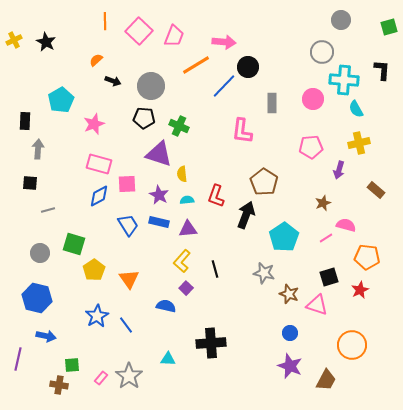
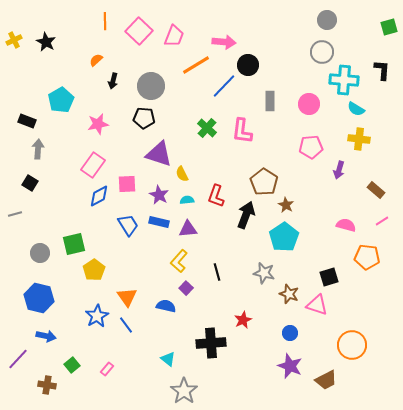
gray circle at (341, 20): moved 14 px left
black circle at (248, 67): moved 2 px up
black arrow at (113, 81): rotated 84 degrees clockwise
pink circle at (313, 99): moved 4 px left, 5 px down
gray rectangle at (272, 103): moved 2 px left, 2 px up
cyan semicircle at (356, 109): rotated 30 degrees counterclockwise
black rectangle at (25, 121): moved 2 px right; rotated 72 degrees counterclockwise
pink star at (94, 124): moved 4 px right; rotated 10 degrees clockwise
green cross at (179, 126): moved 28 px right, 2 px down; rotated 18 degrees clockwise
yellow cross at (359, 143): moved 4 px up; rotated 20 degrees clockwise
pink rectangle at (99, 164): moved 6 px left, 1 px down; rotated 70 degrees counterclockwise
yellow semicircle at (182, 174): rotated 21 degrees counterclockwise
black square at (30, 183): rotated 28 degrees clockwise
brown star at (323, 203): moved 37 px left, 2 px down; rotated 21 degrees counterclockwise
gray line at (48, 210): moved 33 px left, 4 px down
pink line at (326, 238): moved 56 px right, 17 px up
green square at (74, 244): rotated 30 degrees counterclockwise
yellow L-shape at (182, 261): moved 3 px left
black line at (215, 269): moved 2 px right, 3 px down
orange triangle at (129, 279): moved 2 px left, 18 px down
red star at (360, 290): moved 117 px left, 30 px down
blue hexagon at (37, 298): moved 2 px right
purple line at (18, 359): rotated 30 degrees clockwise
cyan triangle at (168, 359): rotated 35 degrees clockwise
green square at (72, 365): rotated 35 degrees counterclockwise
gray star at (129, 376): moved 55 px right, 15 px down
pink rectangle at (101, 378): moved 6 px right, 9 px up
brown trapezoid at (326, 380): rotated 35 degrees clockwise
brown cross at (59, 385): moved 12 px left
